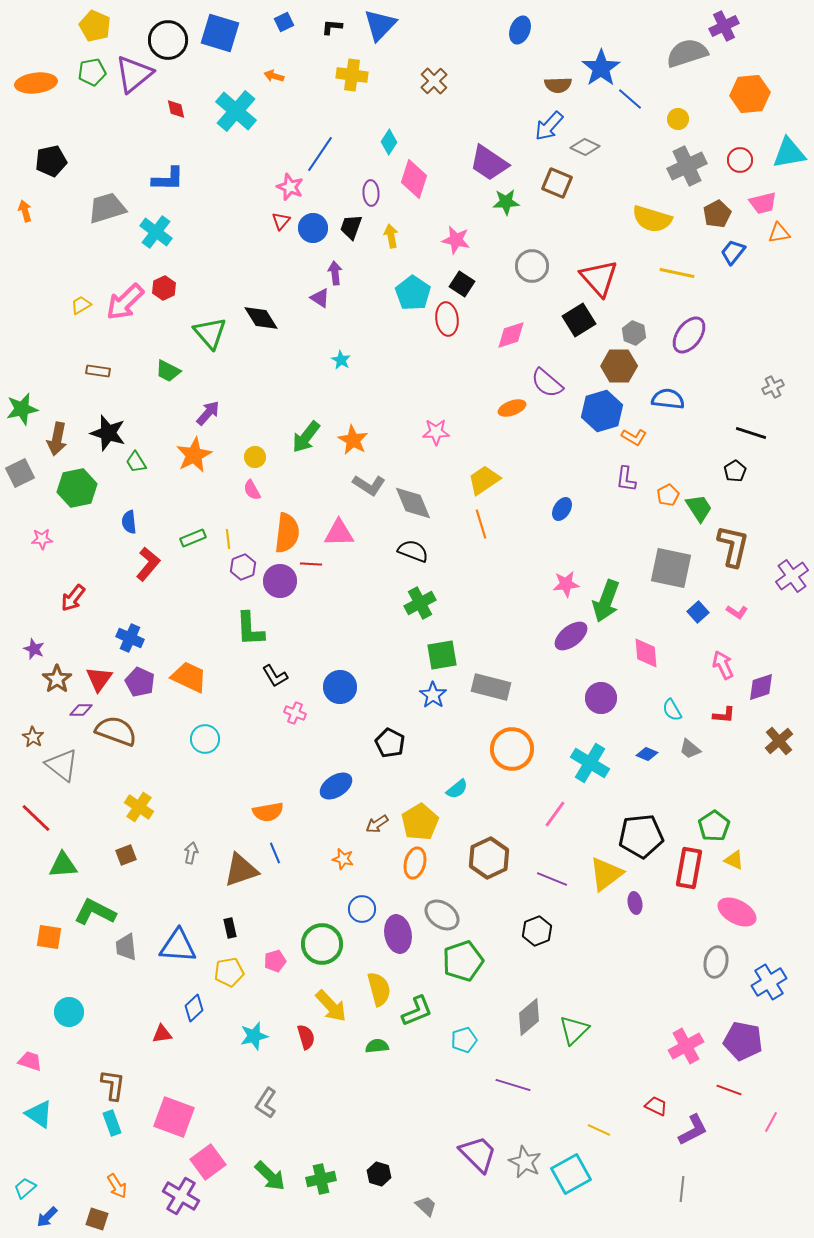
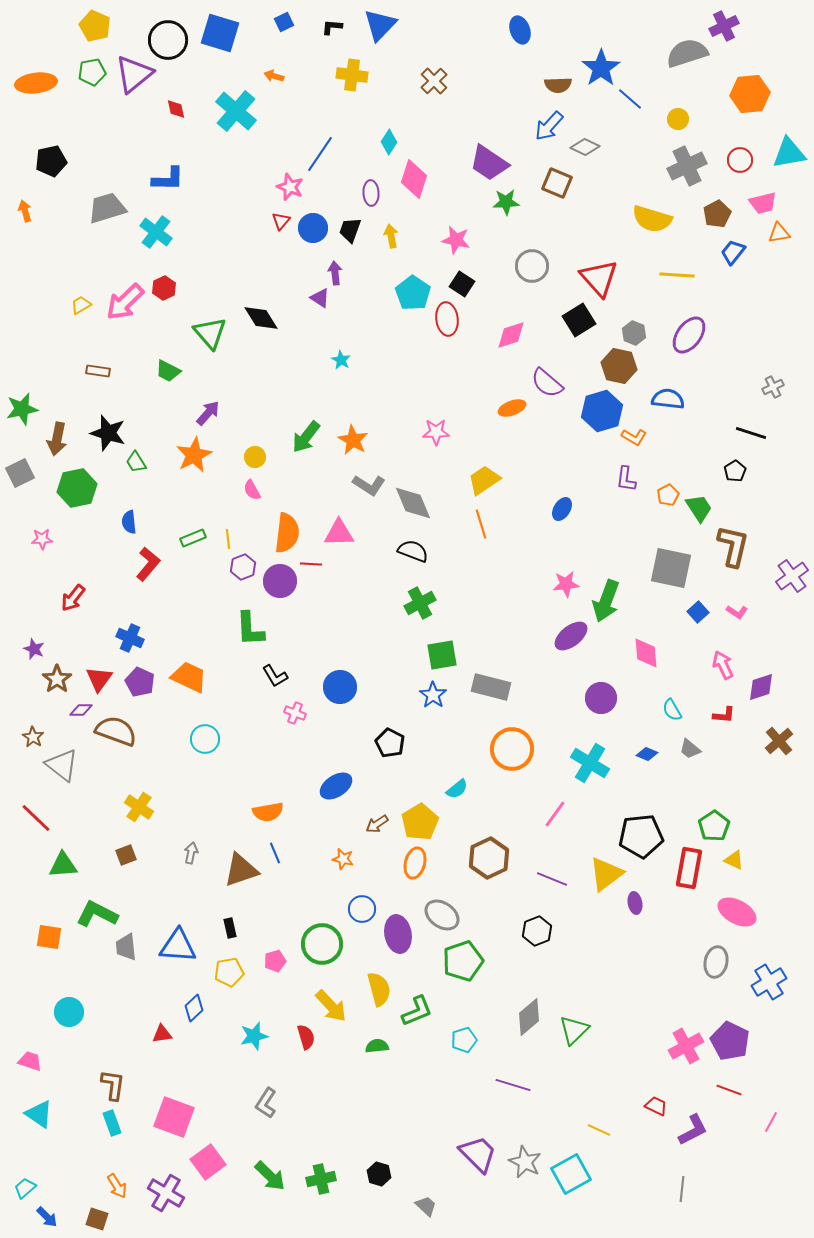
blue ellipse at (520, 30): rotated 40 degrees counterclockwise
black trapezoid at (351, 227): moved 1 px left, 3 px down
yellow line at (677, 273): moved 2 px down; rotated 8 degrees counterclockwise
brown hexagon at (619, 366): rotated 12 degrees clockwise
green L-shape at (95, 912): moved 2 px right, 2 px down
purple pentagon at (743, 1041): moved 13 px left; rotated 15 degrees clockwise
purple cross at (181, 1196): moved 15 px left, 3 px up
blue arrow at (47, 1217): rotated 90 degrees counterclockwise
